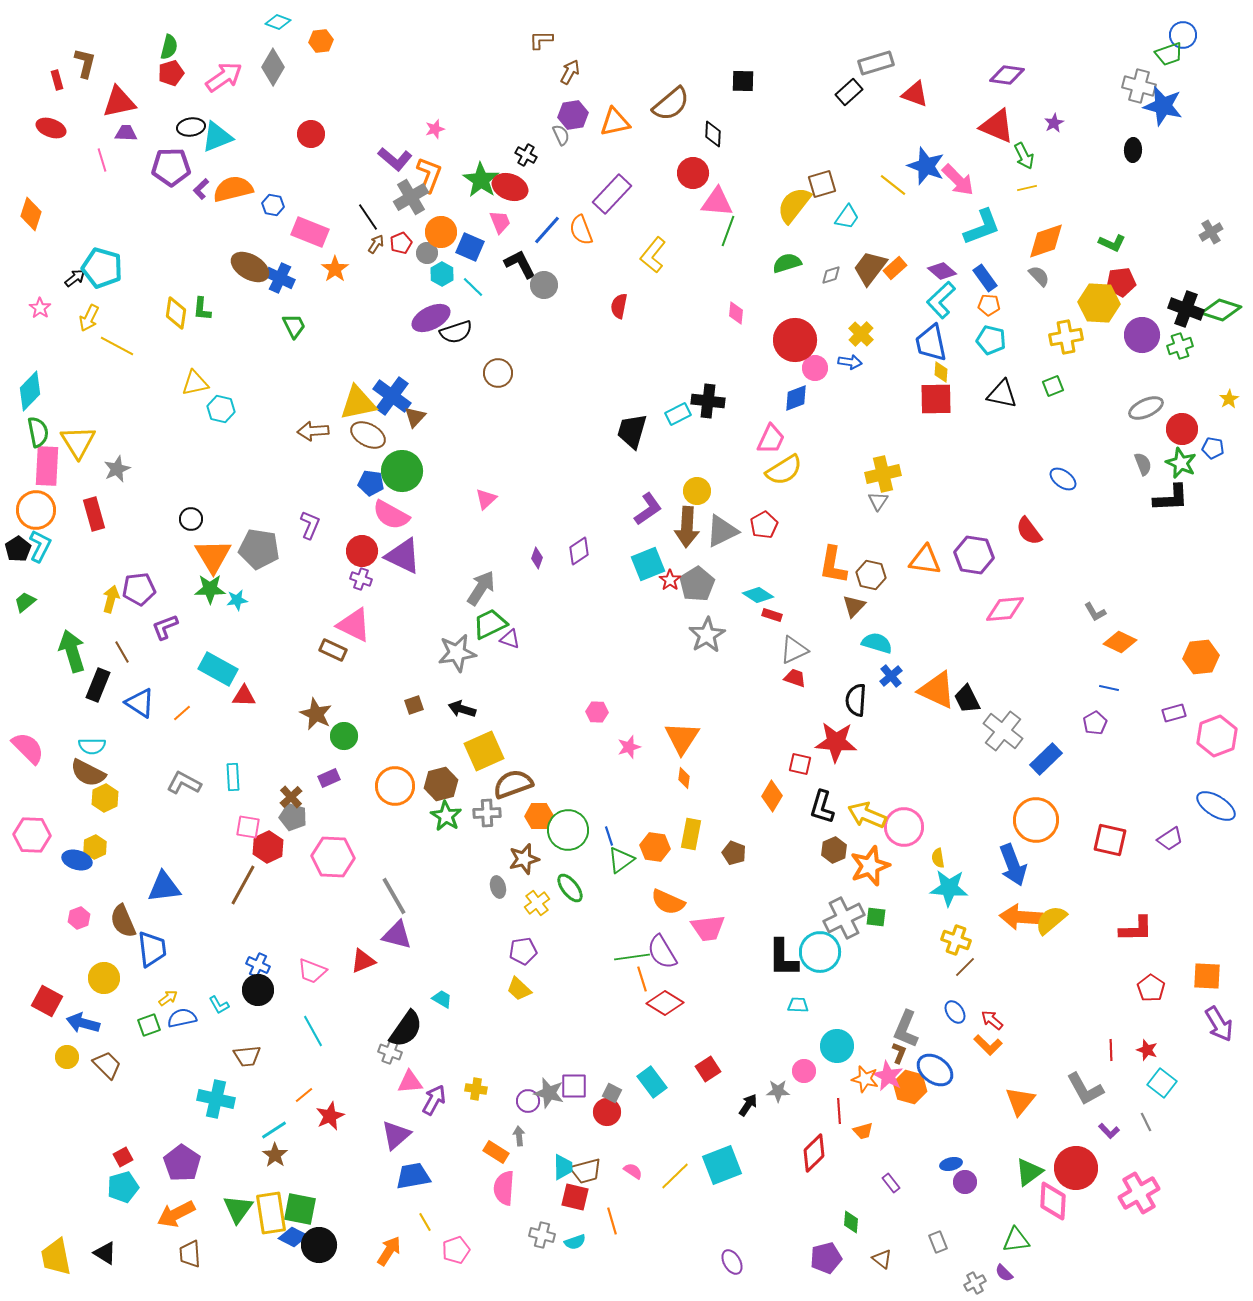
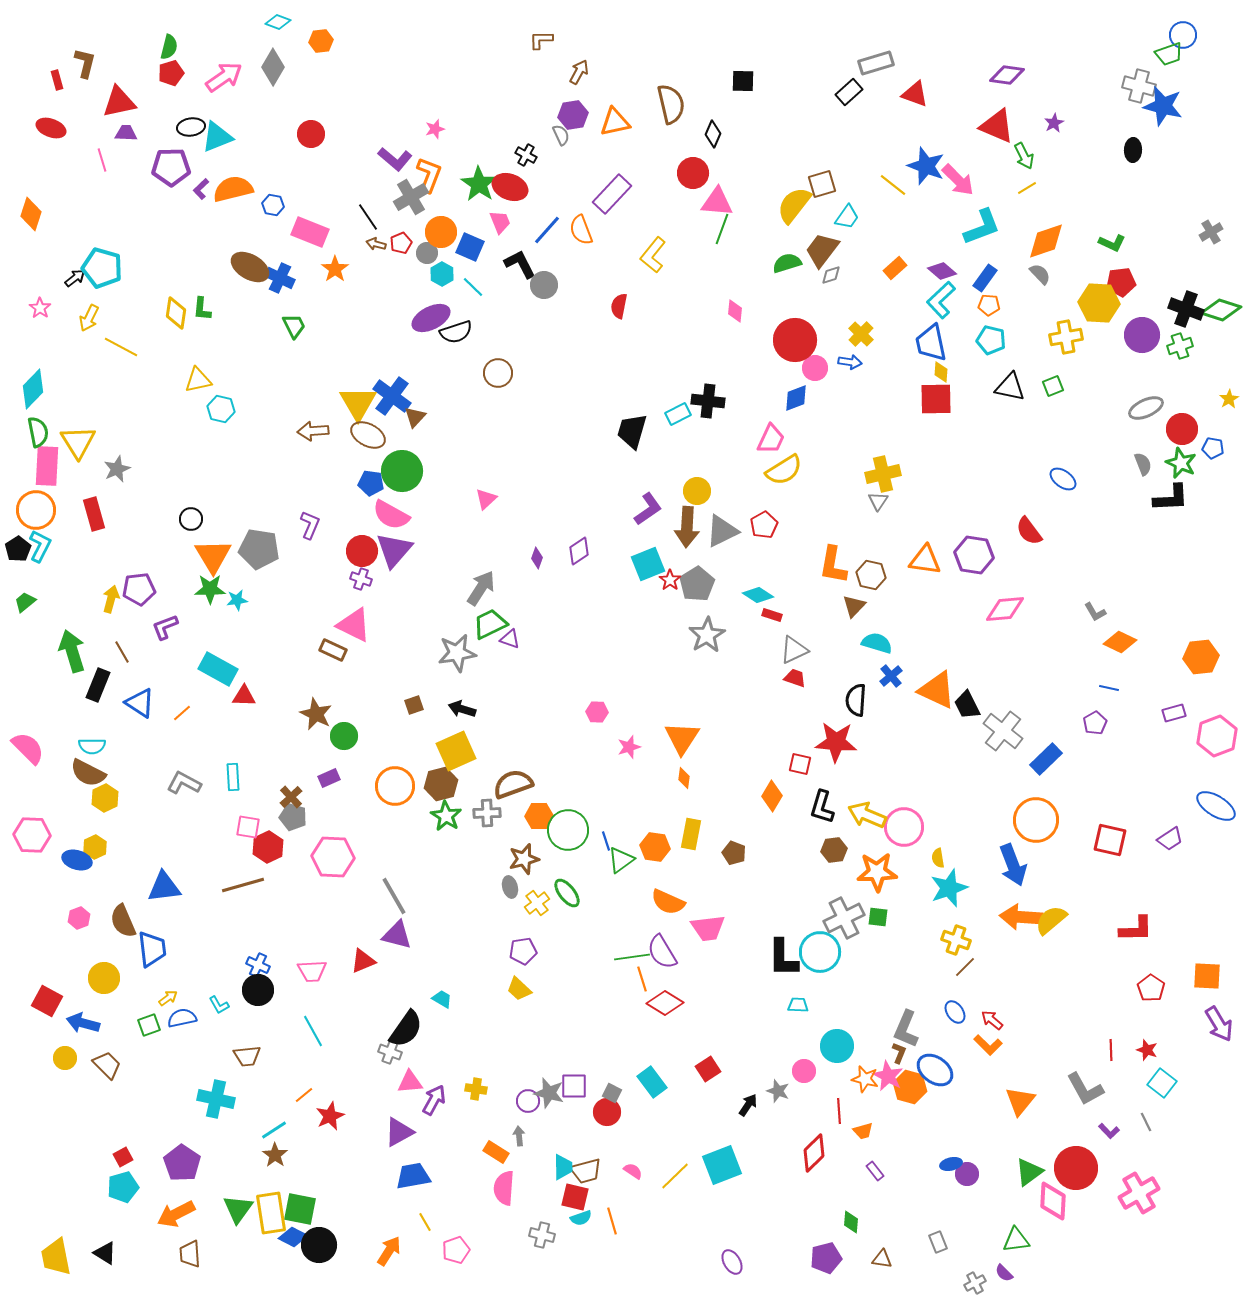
brown arrow at (570, 72): moved 9 px right
brown semicircle at (671, 104): rotated 63 degrees counterclockwise
black diamond at (713, 134): rotated 20 degrees clockwise
green star at (481, 180): moved 2 px left, 4 px down
yellow line at (1027, 188): rotated 18 degrees counterclockwise
green line at (728, 231): moved 6 px left, 2 px up
brown arrow at (376, 244): rotated 108 degrees counterclockwise
brown trapezoid at (870, 268): moved 48 px left, 18 px up
gray semicircle at (1039, 276): moved 1 px right, 2 px up
blue rectangle at (985, 278): rotated 72 degrees clockwise
pink diamond at (736, 313): moved 1 px left, 2 px up
yellow line at (117, 346): moved 4 px right, 1 px down
yellow triangle at (195, 383): moved 3 px right, 3 px up
cyan diamond at (30, 391): moved 3 px right, 2 px up
black triangle at (1002, 394): moved 8 px right, 7 px up
yellow triangle at (358, 403): rotated 48 degrees counterclockwise
purple triangle at (403, 556): moved 9 px left, 6 px up; rotated 45 degrees clockwise
black trapezoid at (967, 699): moved 6 px down
yellow square at (484, 751): moved 28 px left
blue line at (609, 836): moved 3 px left, 5 px down
brown hexagon at (834, 850): rotated 15 degrees clockwise
orange star at (870, 866): moved 7 px right, 6 px down; rotated 18 degrees clockwise
brown line at (243, 885): rotated 45 degrees clockwise
gray ellipse at (498, 887): moved 12 px right
green ellipse at (570, 888): moved 3 px left, 5 px down
cyan star at (949, 888): rotated 24 degrees counterclockwise
green square at (876, 917): moved 2 px right
pink trapezoid at (312, 971): rotated 24 degrees counterclockwise
yellow circle at (67, 1057): moved 2 px left, 1 px down
gray star at (778, 1091): rotated 20 degrees clockwise
purple triangle at (396, 1135): moved 3 px right, 3 px up; rotated 12 degrees clockwise
purple circle at (965, 1182): moved 2 px right, 8 px up
purple rectangle at (891, 1183): moved 16 px left, 12 px up
cyan semicircle at (575, 1242): moved 6 px right, 24 px up
brown triangle at (882, 1259): rotated 30 degrees counterclockwise
